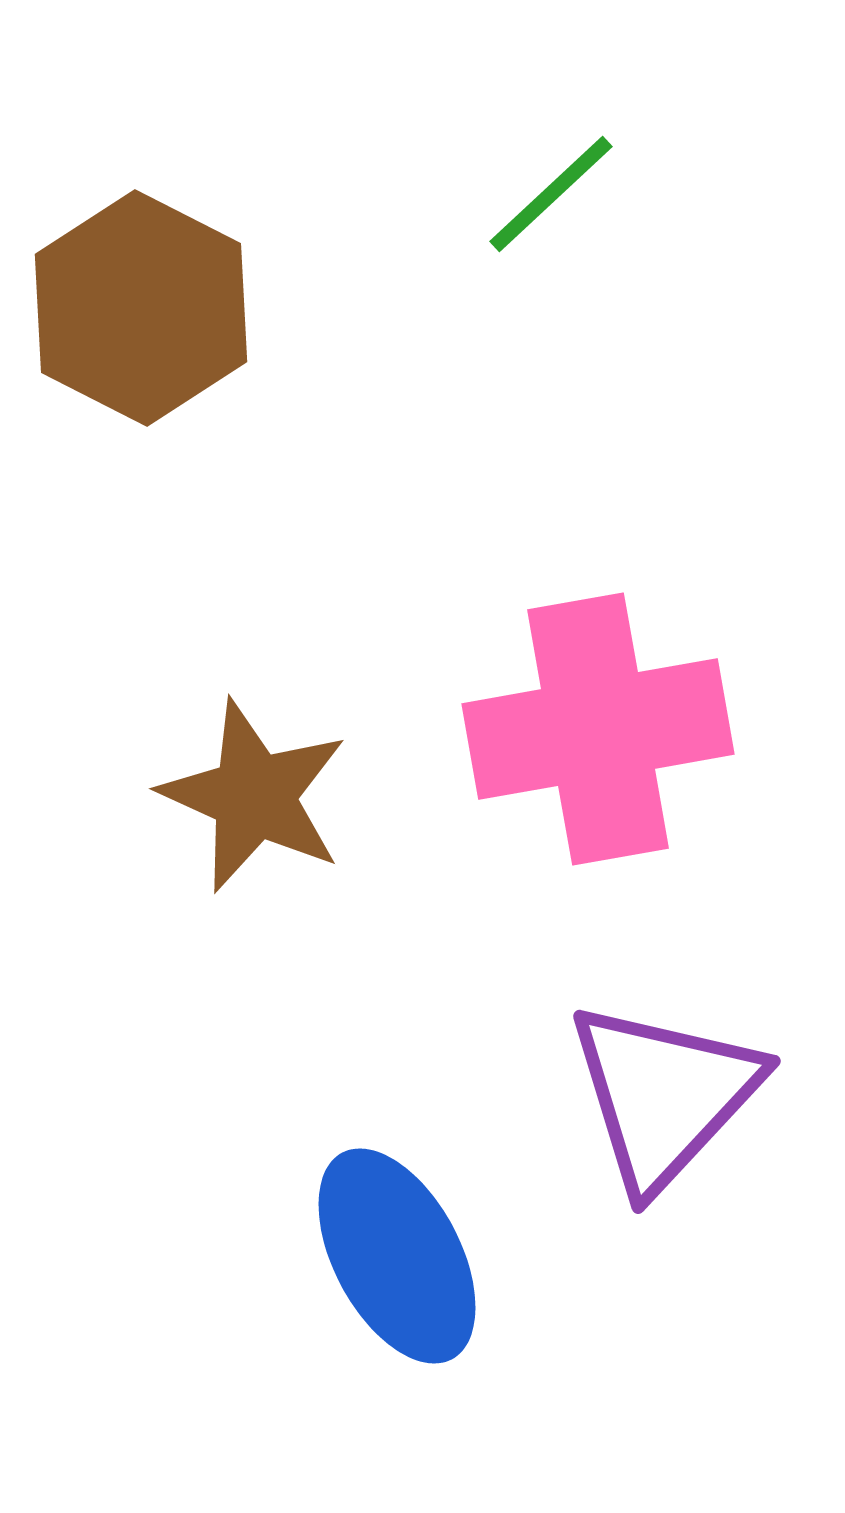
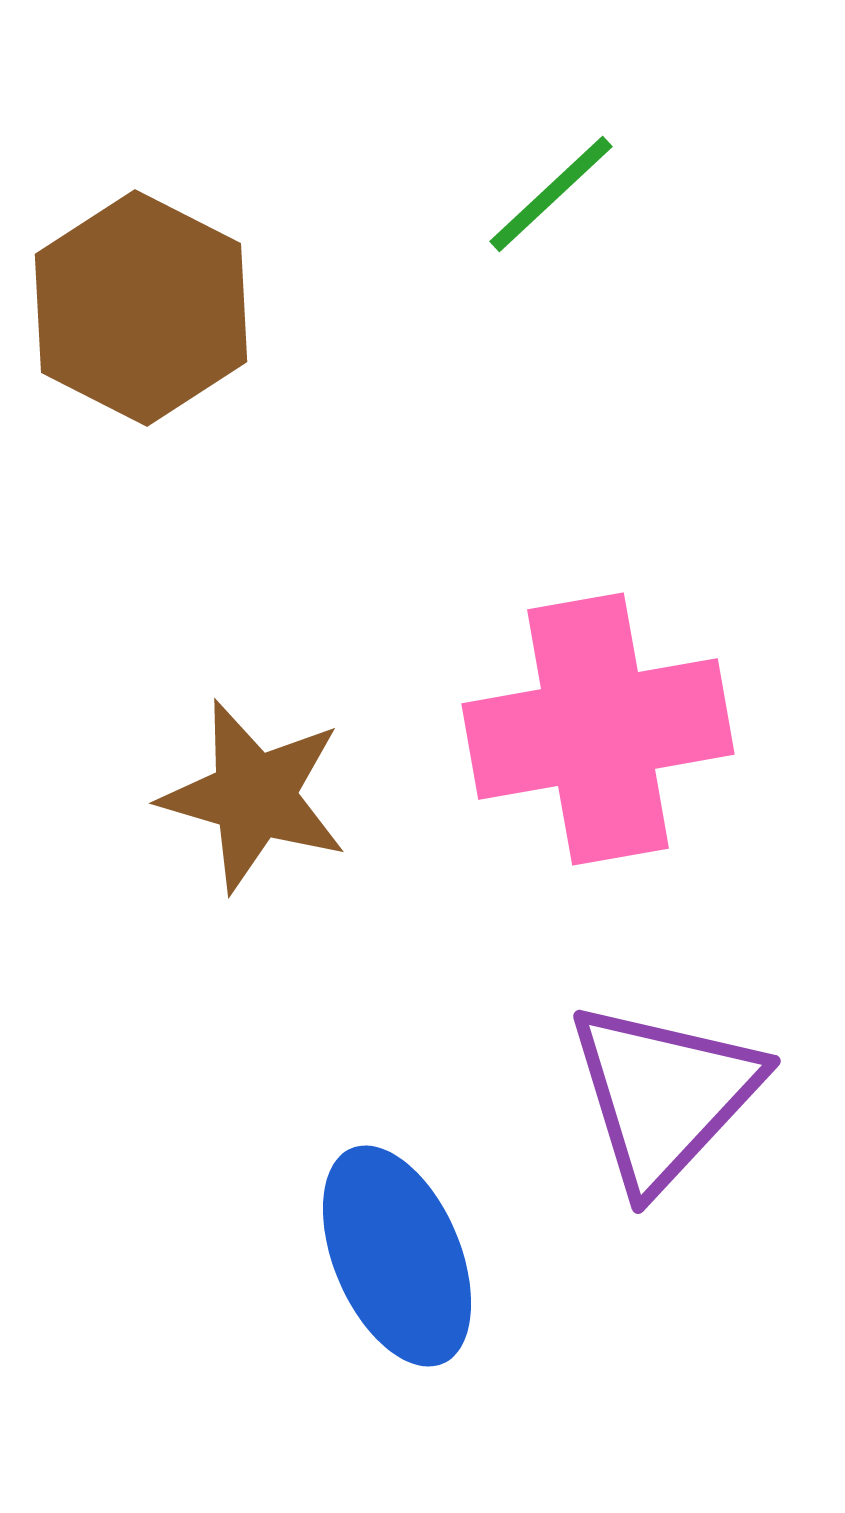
brown star: rotated 8 degrees counterclockwise
blue ellipse: rotated 5 degrees clockwise
